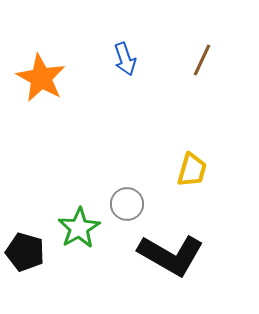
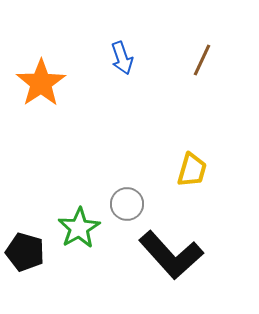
blue arrow: moved 3 px left, 1 px up
orange star: moved 5 px down; rotated 9 degrees clockwise
black L-shape: rotated 18 degrees clockwise
